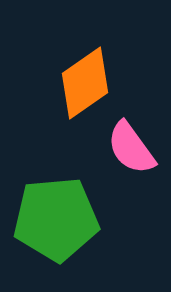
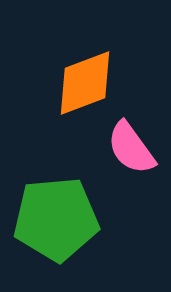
orange diamond: rotated 14 degrees clockwise
